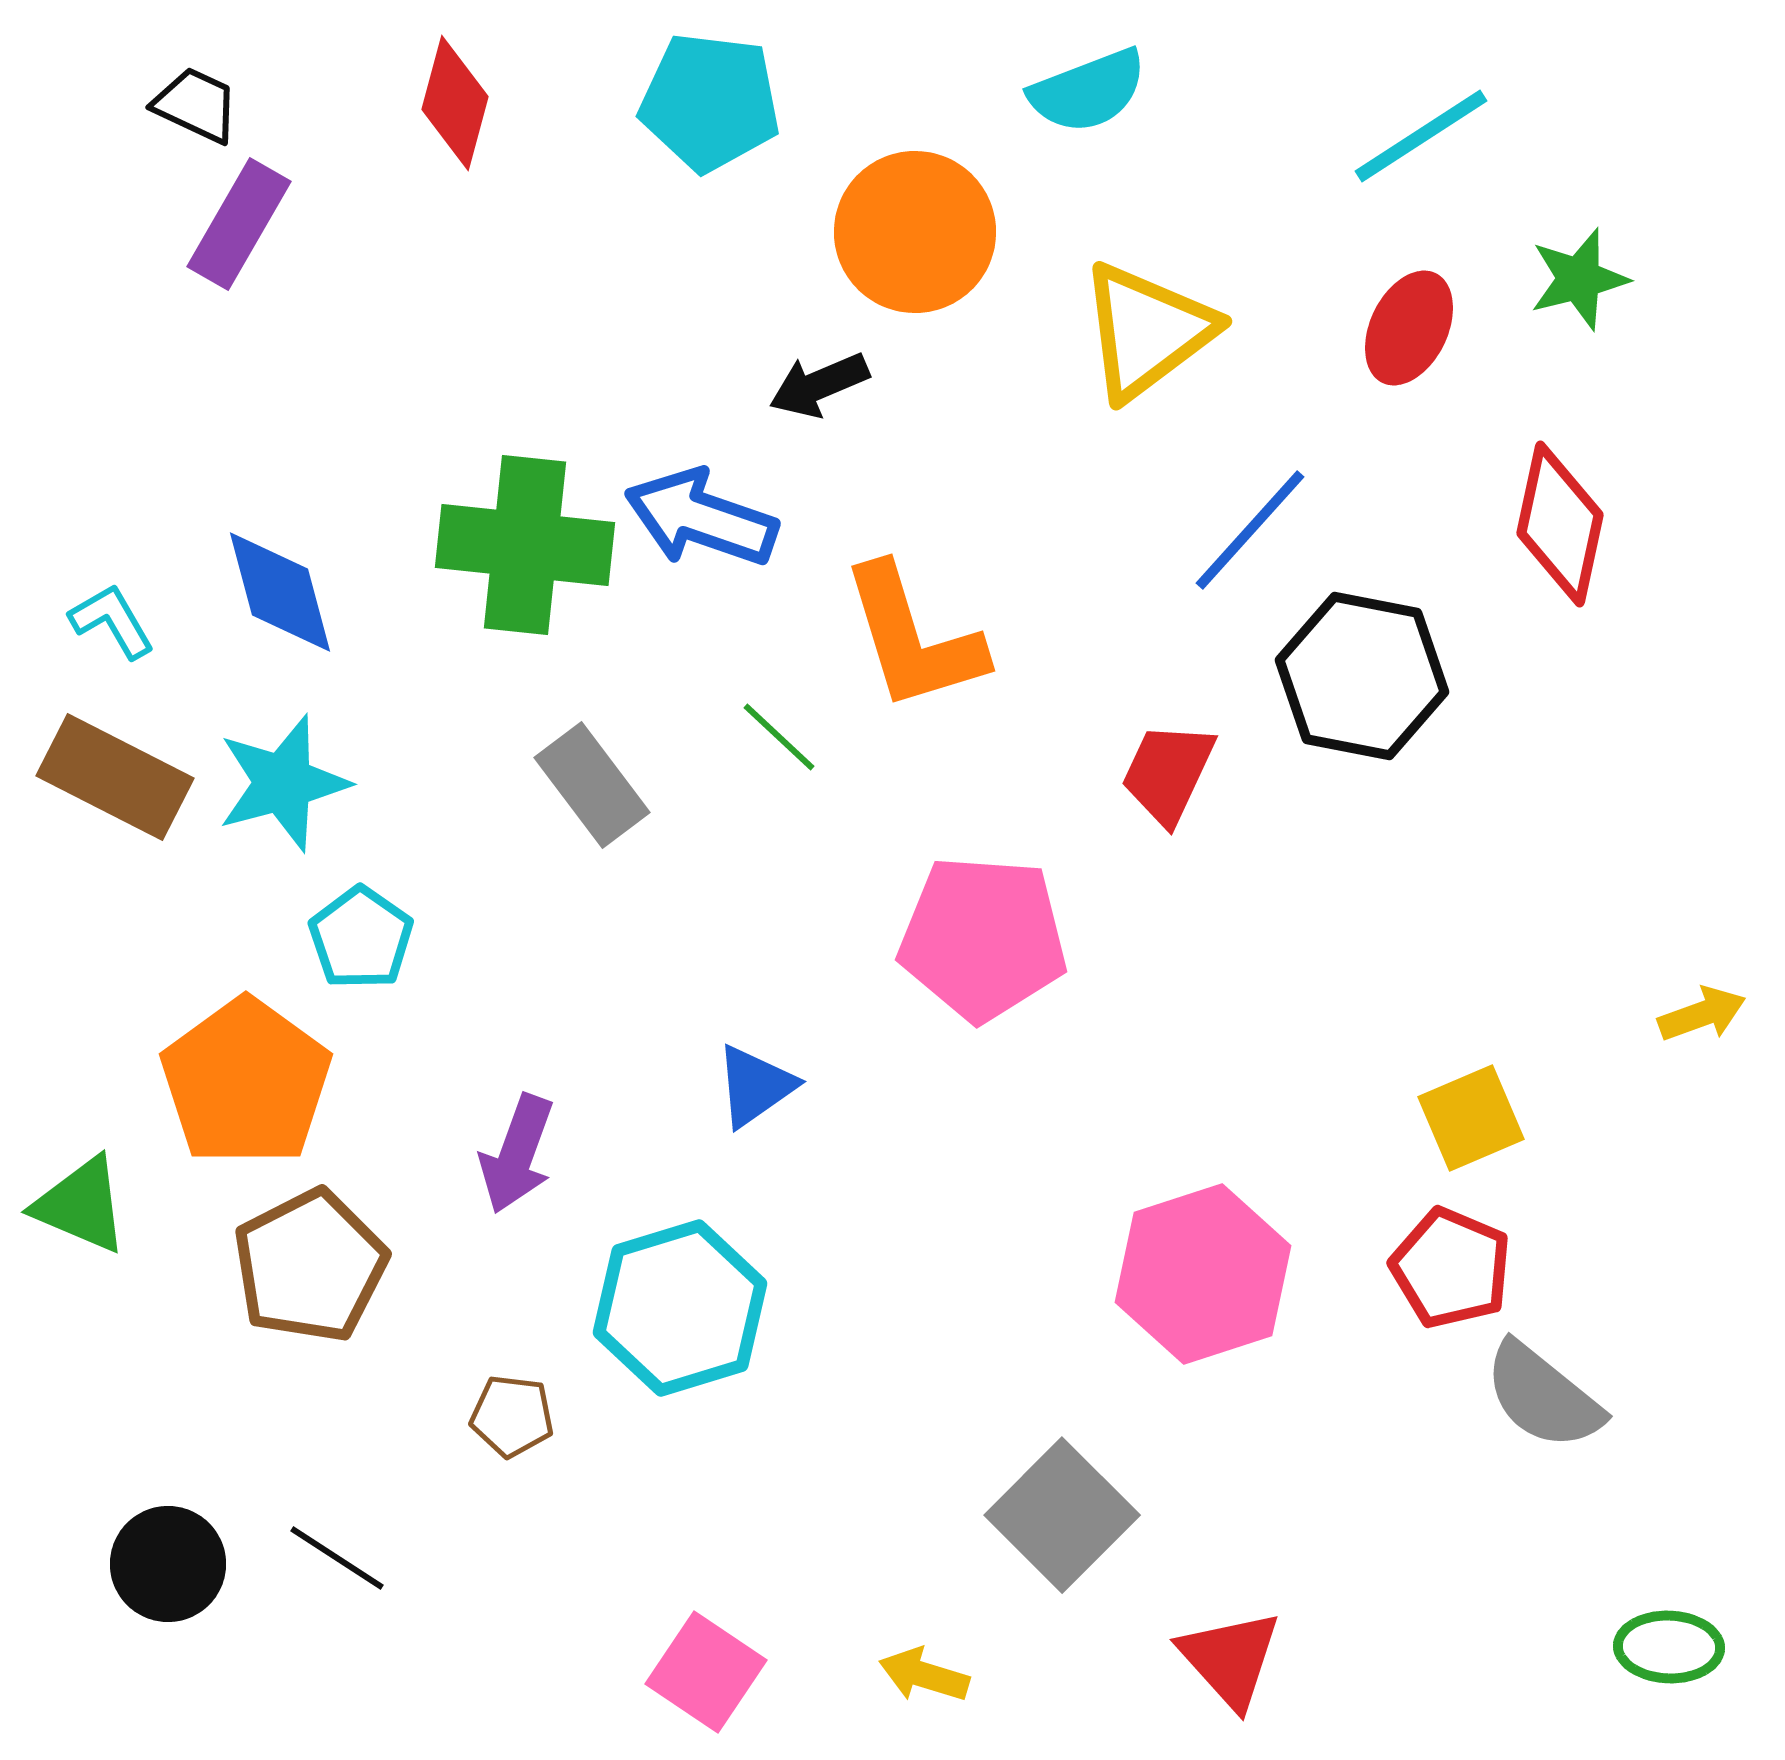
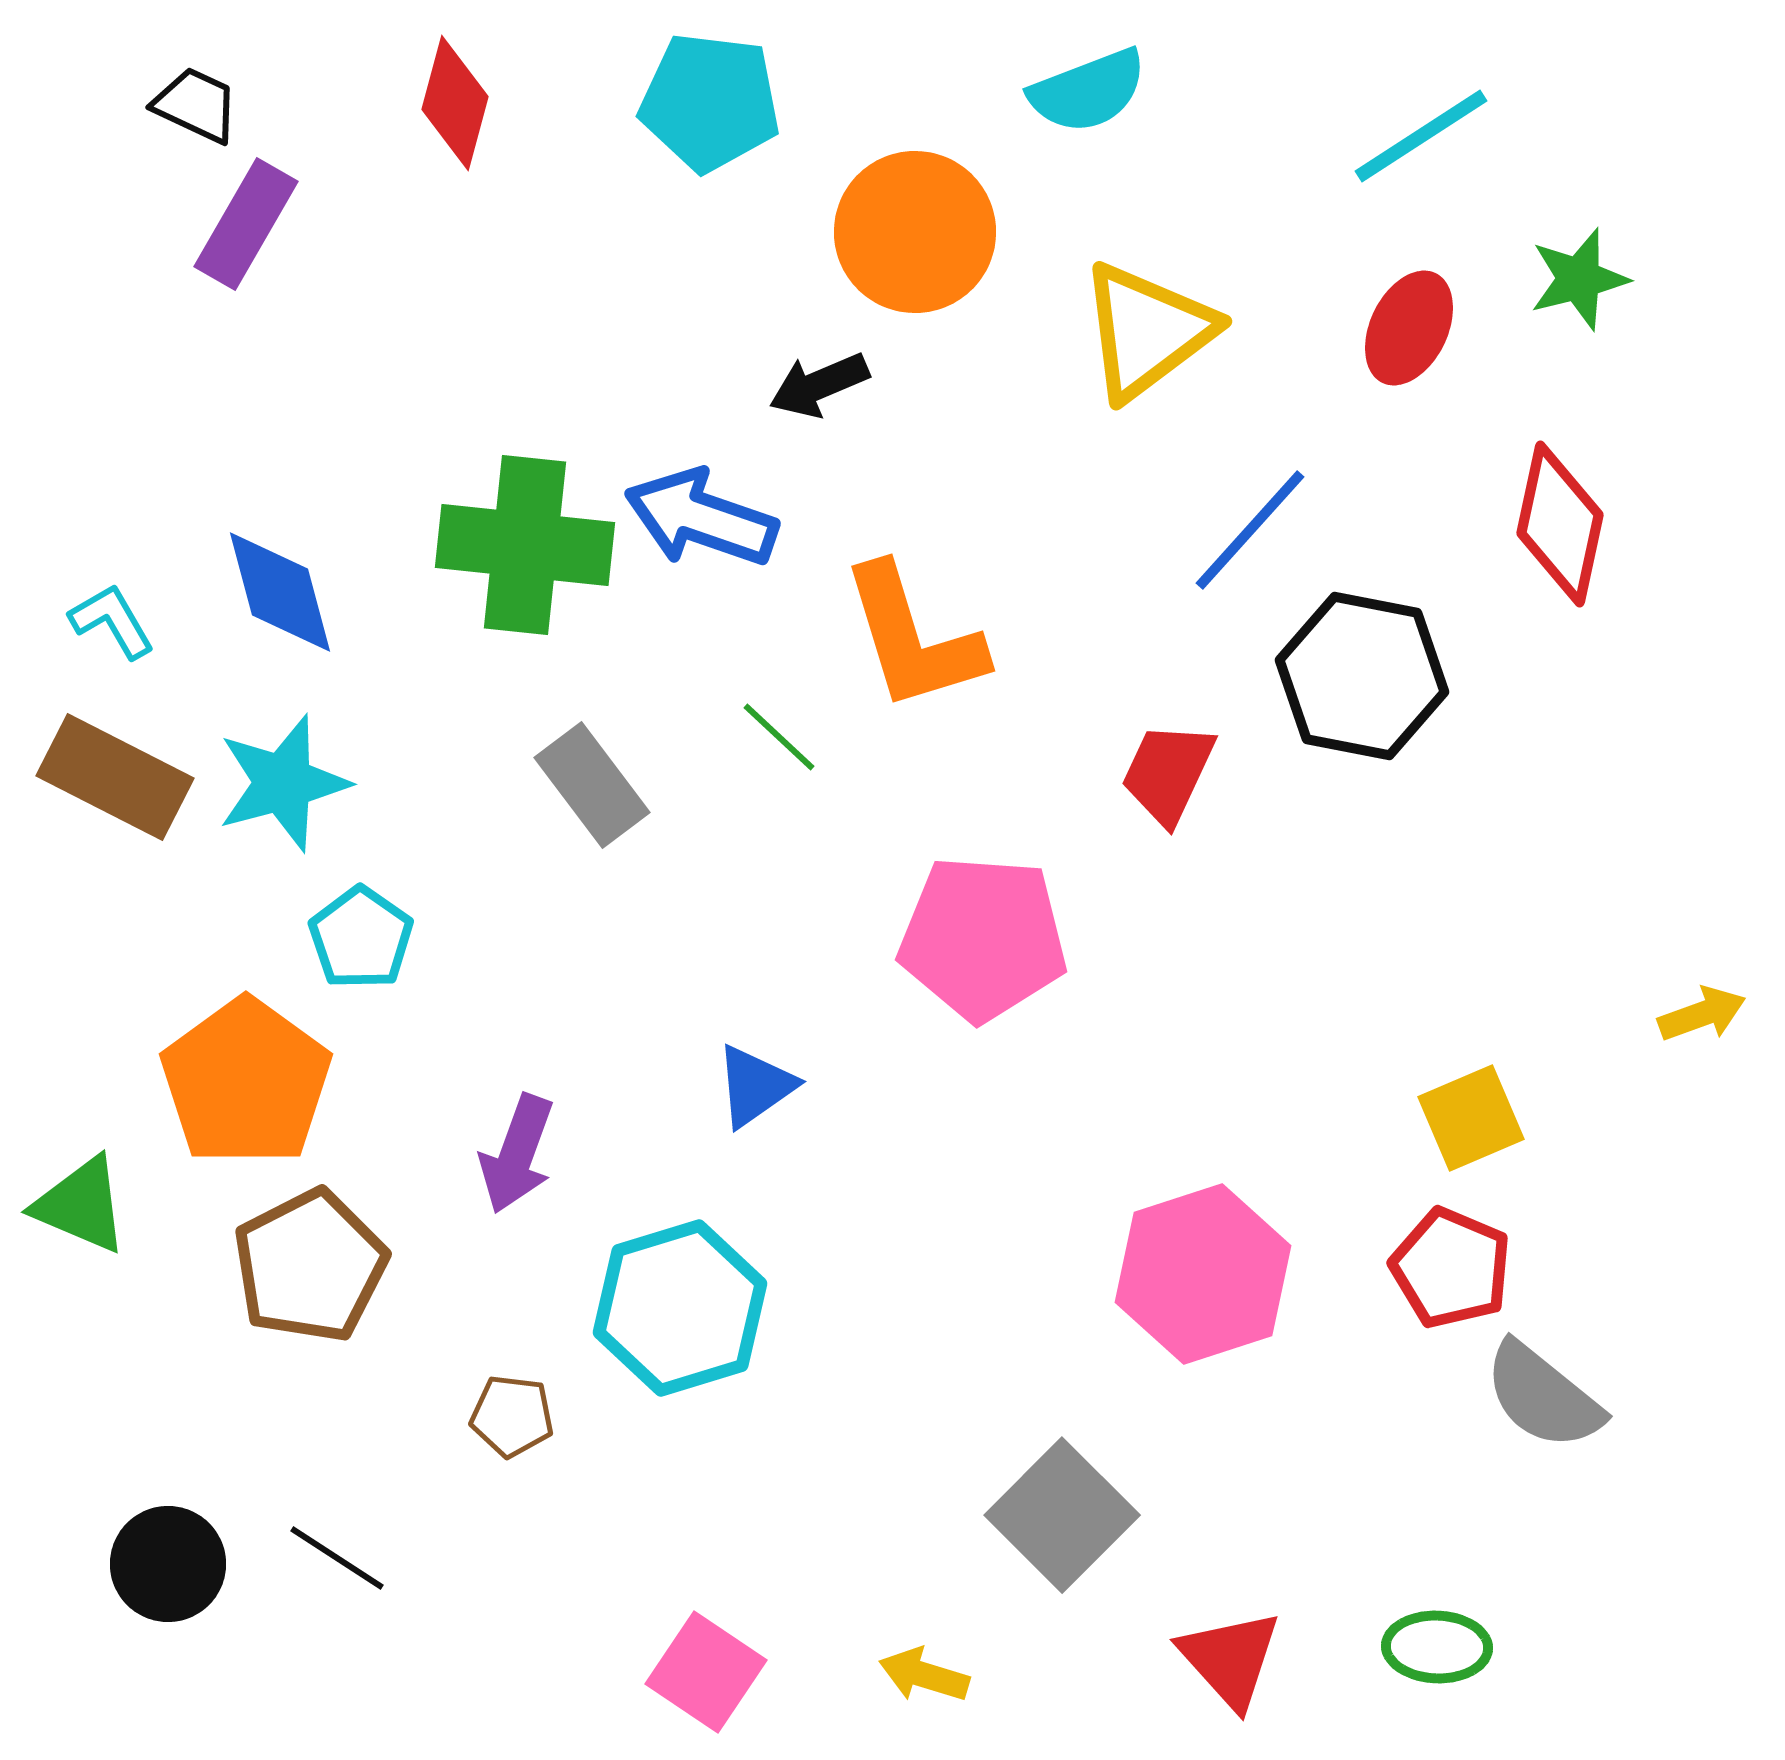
purple rectangle at (239, 224): moved 7 px right
green ellipse at (1669, 1647): moved 232 px left
